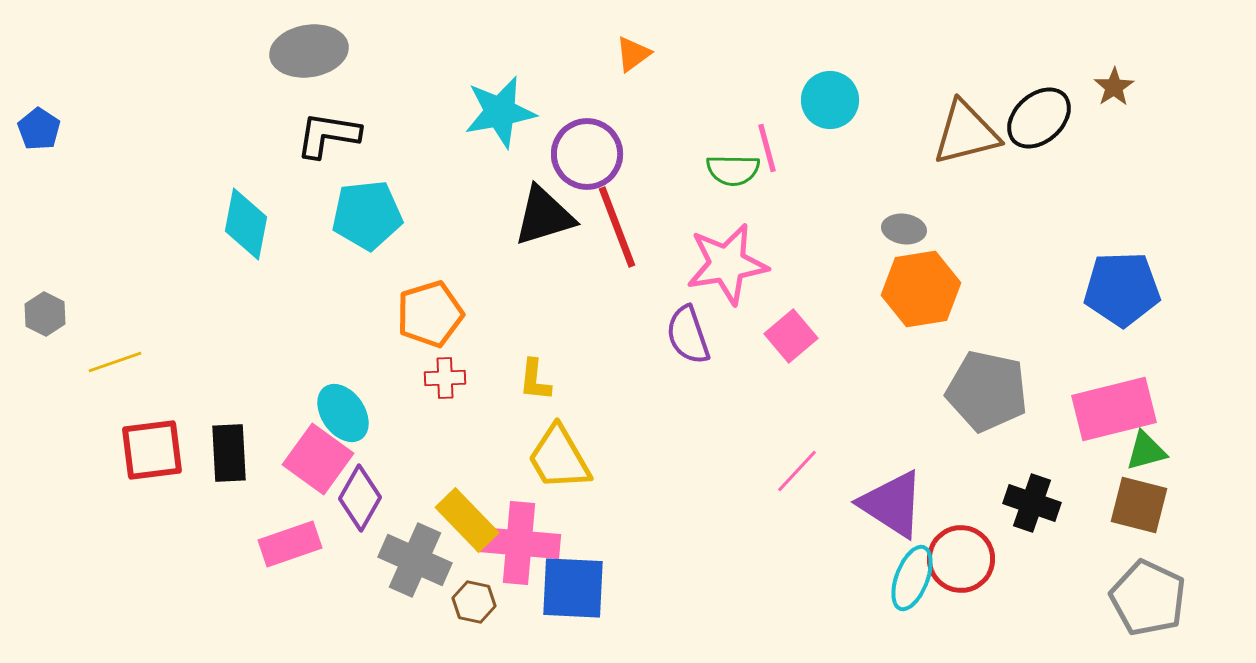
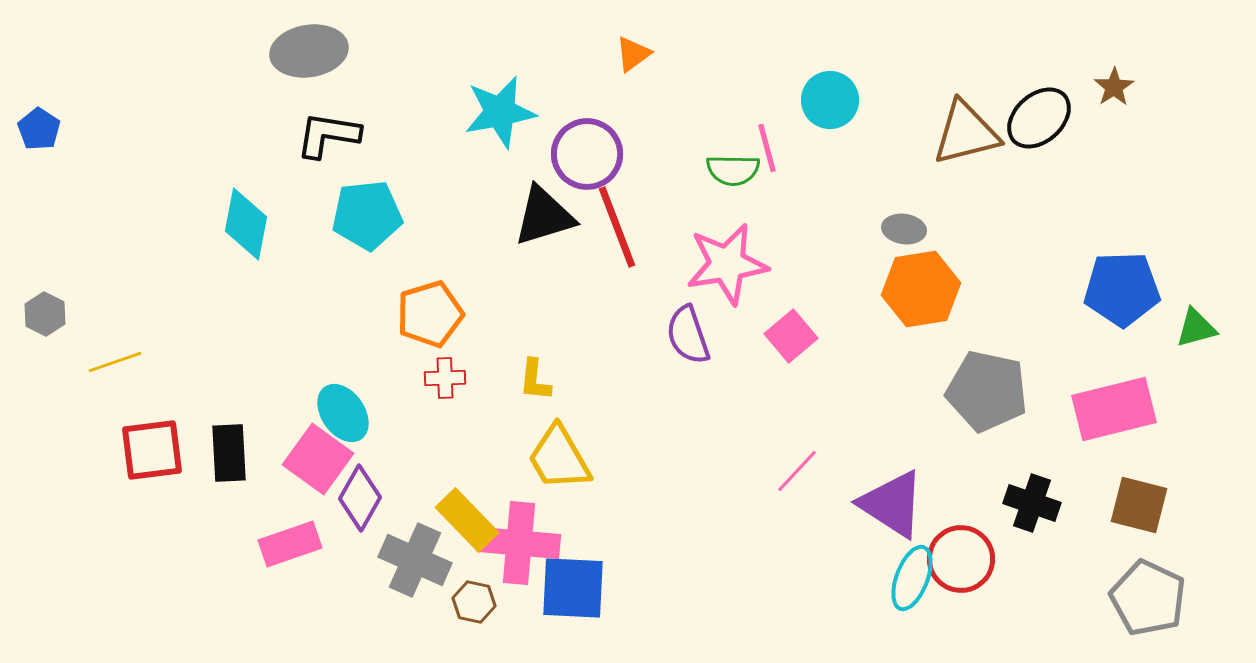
green triangle at (1146, 451): moved 50 px right, 123 px up
